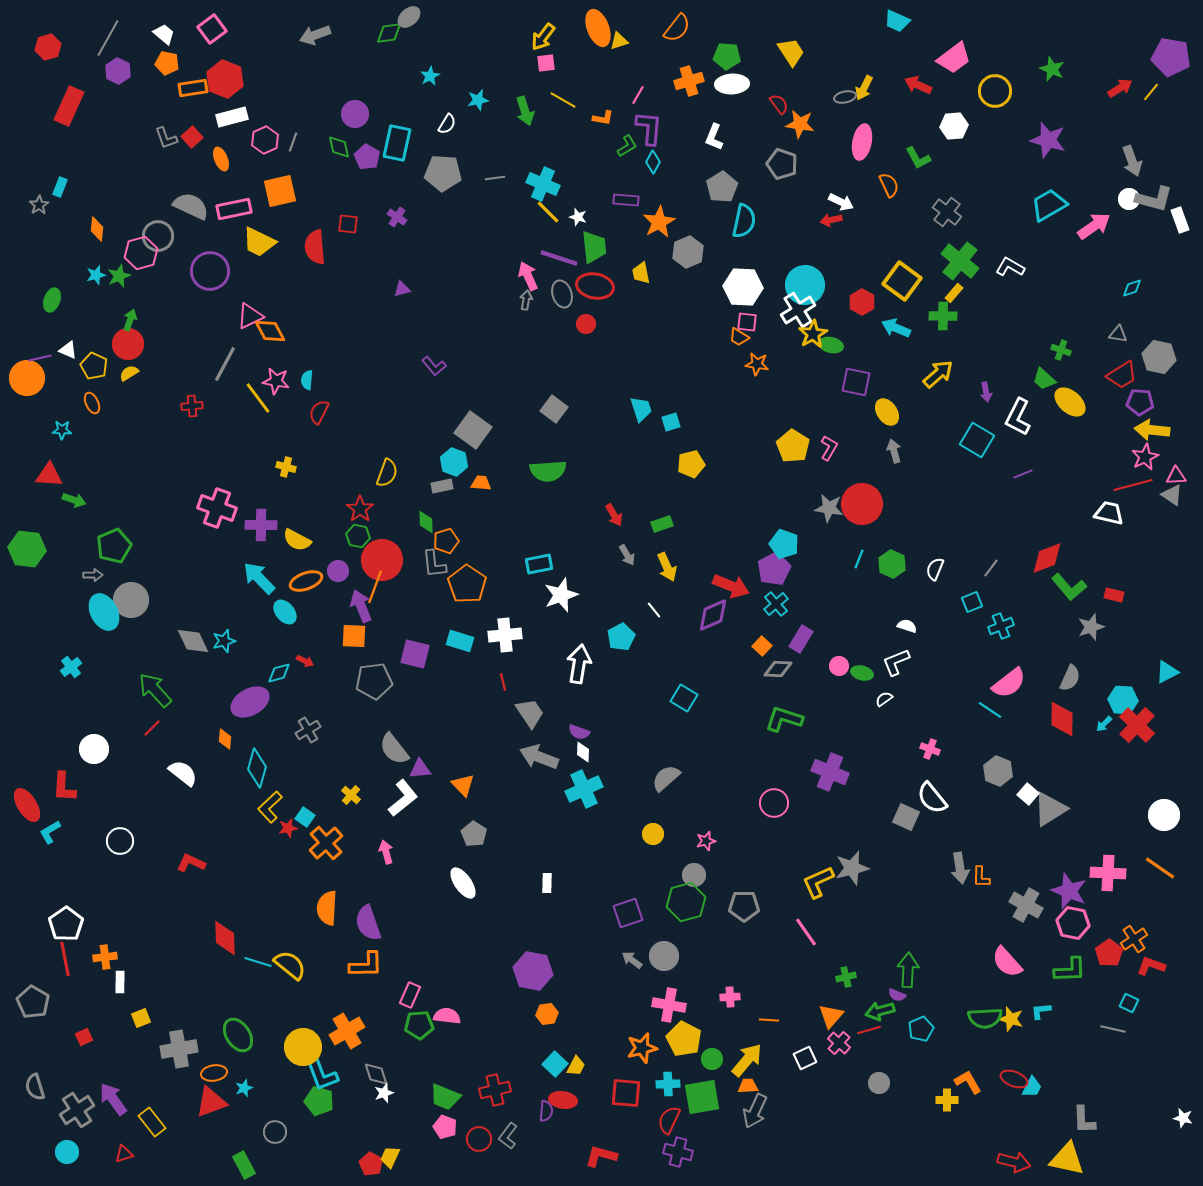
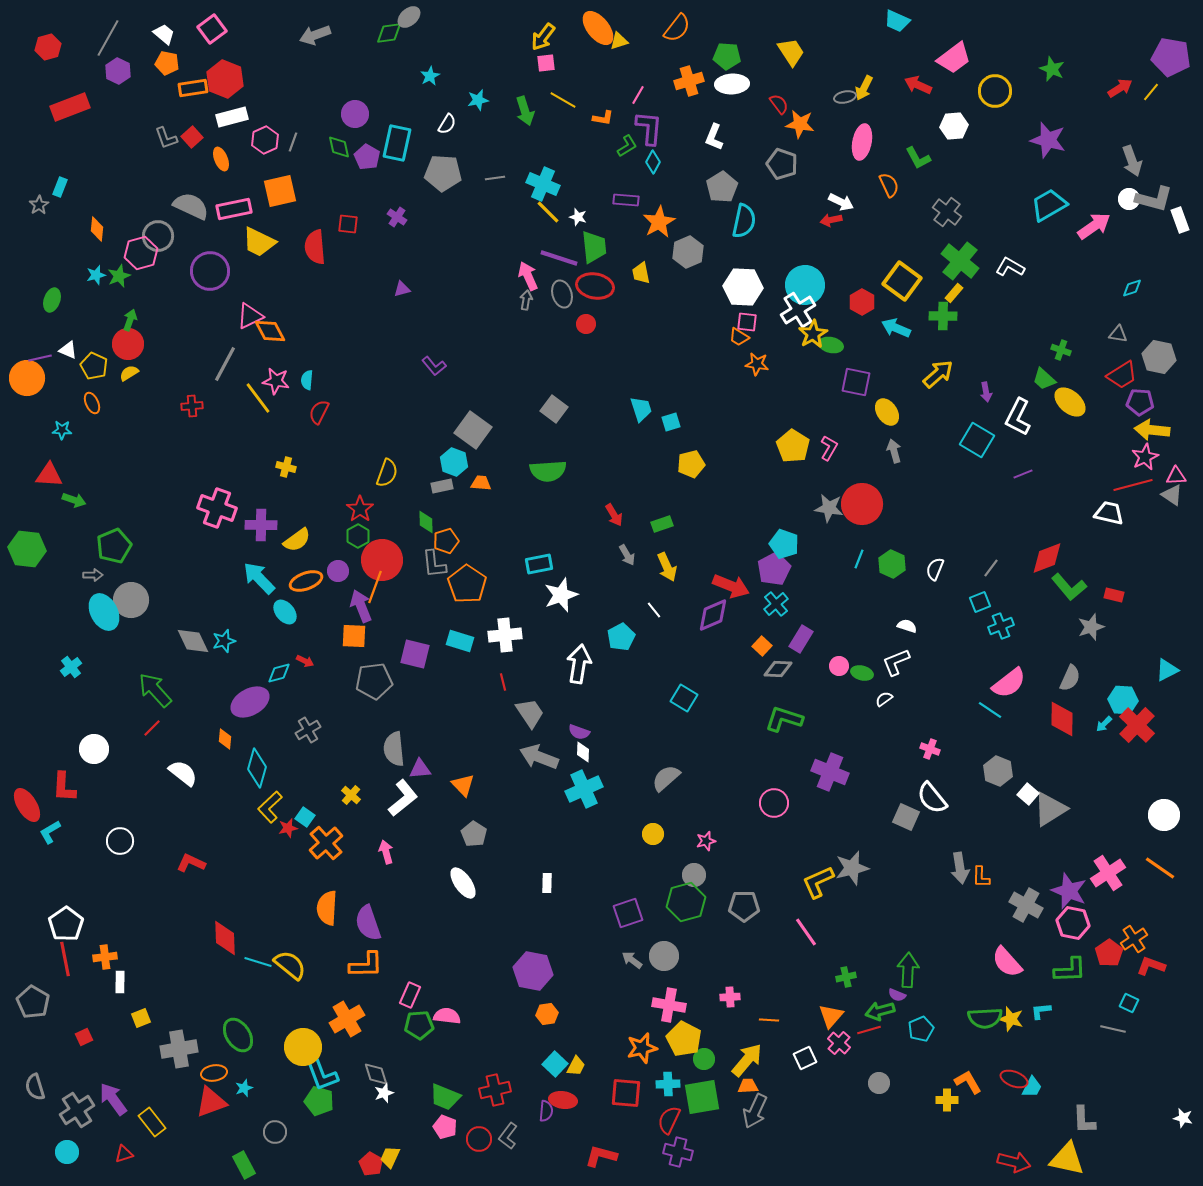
orange ellipse at (598, 28): rotated 18 degrees counterclockwise
red rectangle at (69, 106): moved 1 px right, 1 px down; rotated 45 degrees clockwise
green hexagon at (358, 536): rotated 20 degrees clockwise
yellow semicircle at (297, 540): rotated 64 degrees counterclockwise
cyan square at (972, 602): moved 8 px right
cyan triangle at (1167, 672): moved 2 px up
gray semicircle at (394, 749): rotated 32 degrees clockwise
pink cross at (1108, 873): rotated 36 degrees counterclockwise
orange cross at (347, 1031): moved 12 px up
green circle at (712, 1059): moved 8 px left
